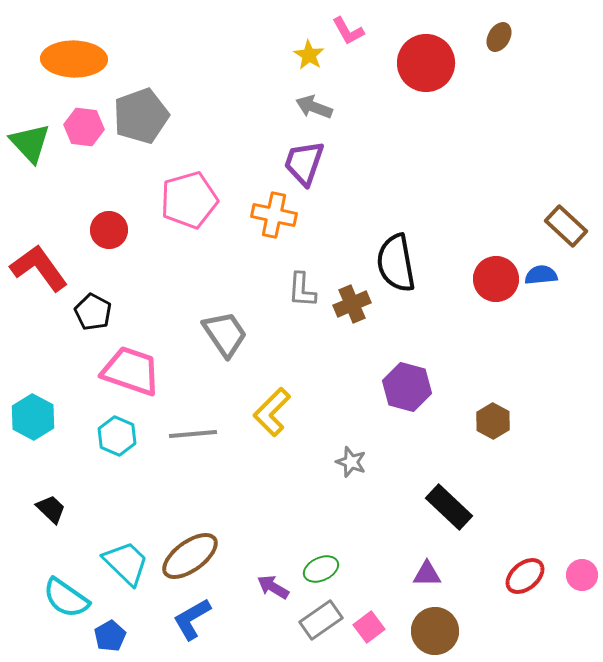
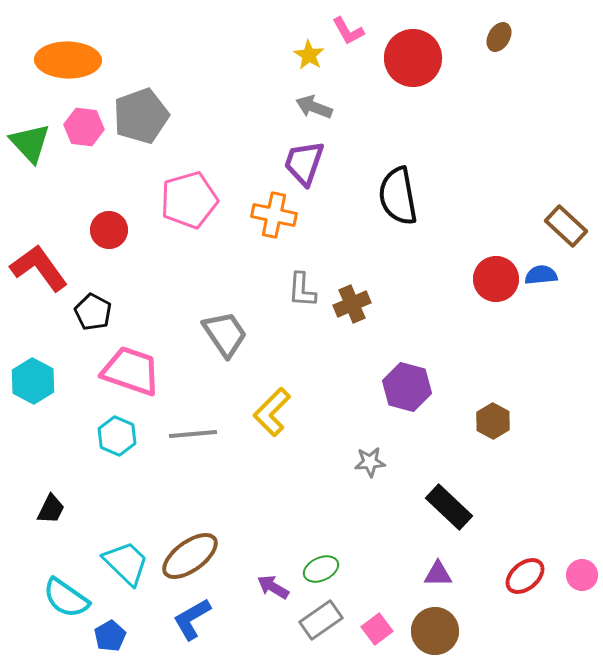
orange ellipse at (74, 59): moved 6 px left, 1 px down
red circle at (426, 63): moved 13 px left, 5 px up
black semicircle at (396, 263): moved 2 px right, 67 px up
cyan hexagon at (33, 417): moved 36 px up
gray star at (351, 462): moved 19 px right; rotated 24 degrees counterclockwise
black trapezoid at (51, 509): rotated 72 degrees clockwise
purple triangle at (427, 574): moved 11 px right
pink square at (369, 627): moved 8 px right, 2 px down
